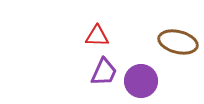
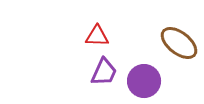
brown ellipse: moved 1 px right, 1 px down; rotated 24 degrees clockwise
purple circle: moved 3 px right
